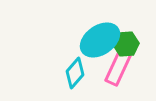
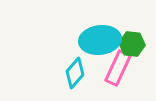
cyan ellipse: rotated 27 degrees clockwise
green hexagon: moved 6 px right; rotated 10 degrees clockwise
